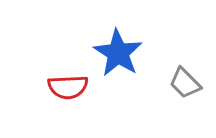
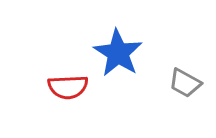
gray trapezoid: rotated 16 degrees counterclockwise
